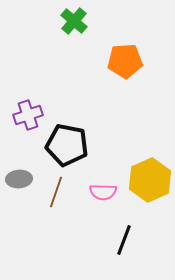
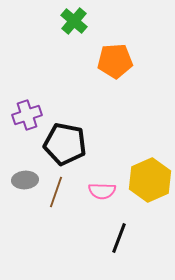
orange pentagon: moved 10 px left
purple cross: moved 1 px left
black pentagon: moved 2 px left, 1 px up
gray ellipse: moved 6 px right, 1 px down
pink semicircle: moved 1 px left, 1 px up
black line: moved 5 px left, 2 px up
